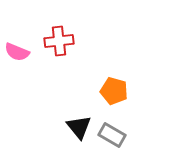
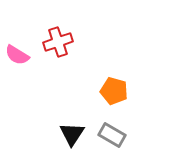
red cross: moved 1 px left, 1 px down; rotated 12 degrees counterclockwise
pink semicircle: moved 3 px down; rotated 10 degrees clockwise
black triangle: moved 7 px left, 7 px down; rotated 12 degrees clockwise
